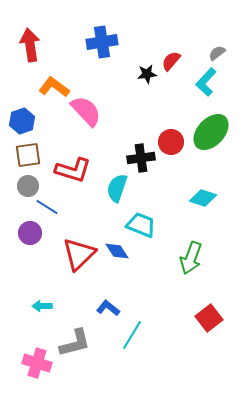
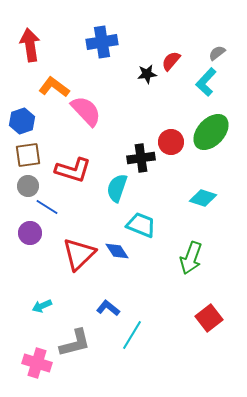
cyan arrow: rotated 24 degrees counterclockwise
